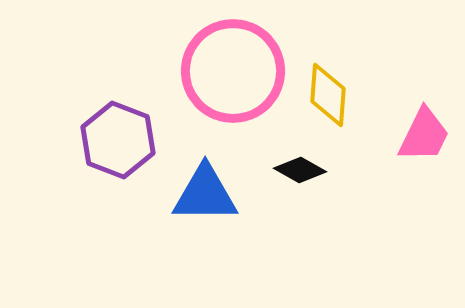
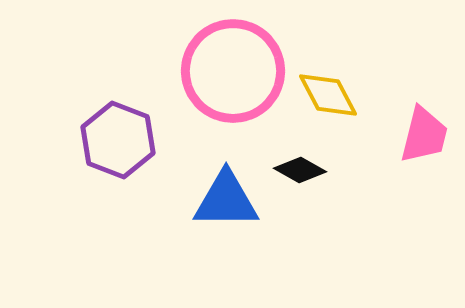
yellow diamond: rotated 32 degrees counterclockwise
pink trapezoid: rotated 12 degrees counterclockwise
blue triangle: moved 21 px right, 6 px down
